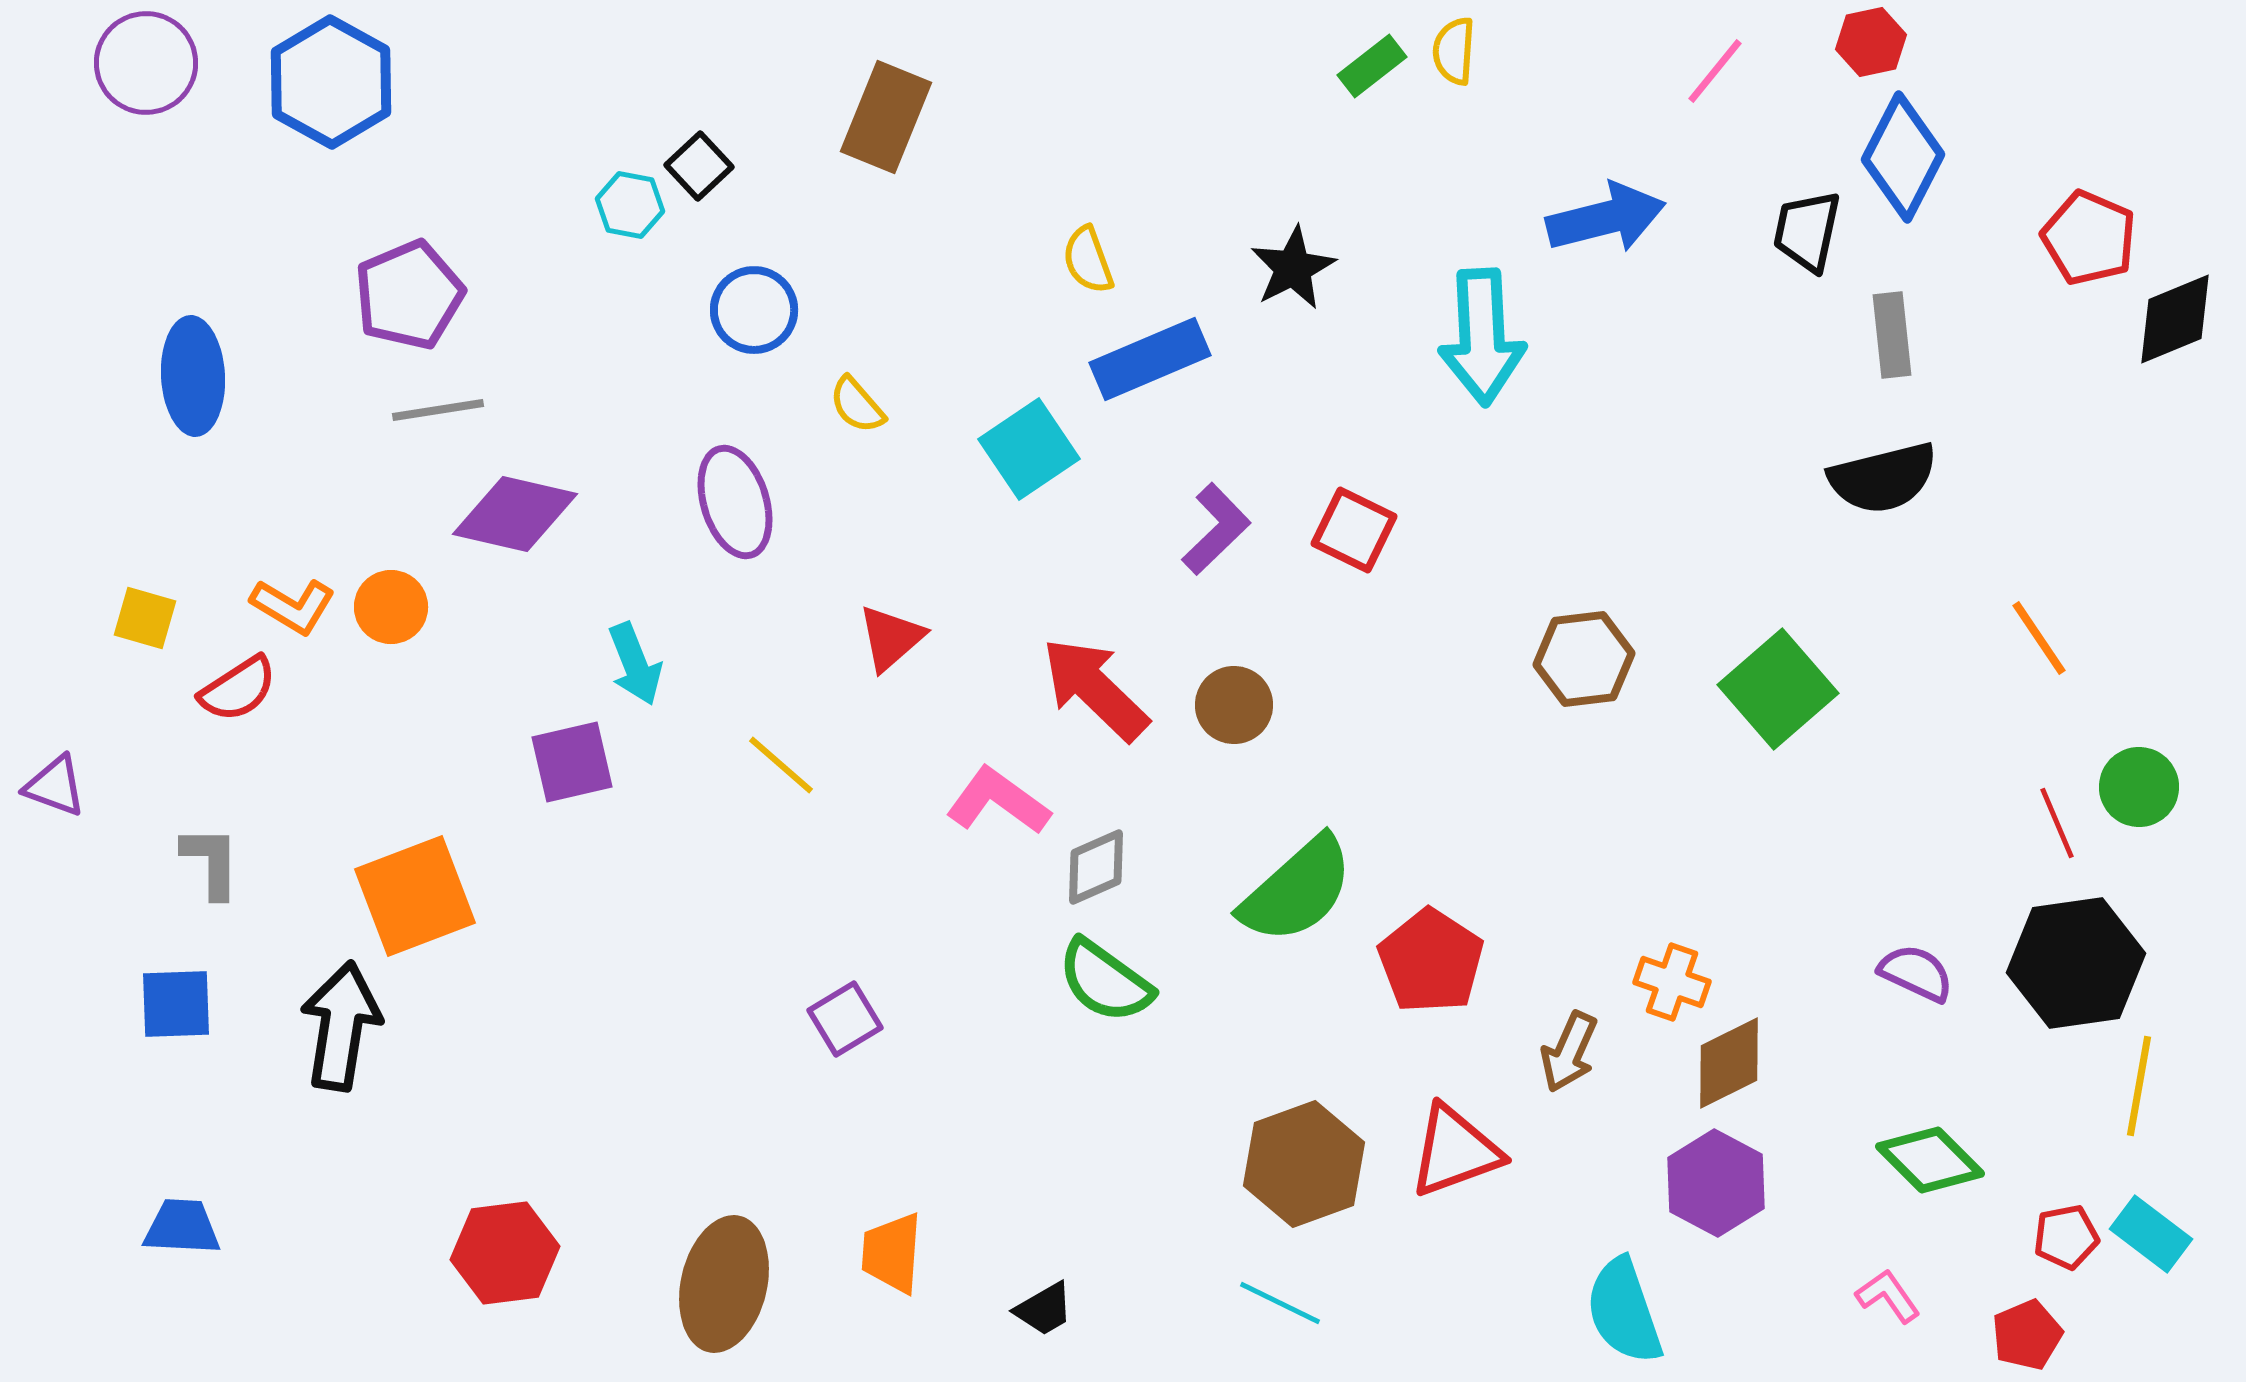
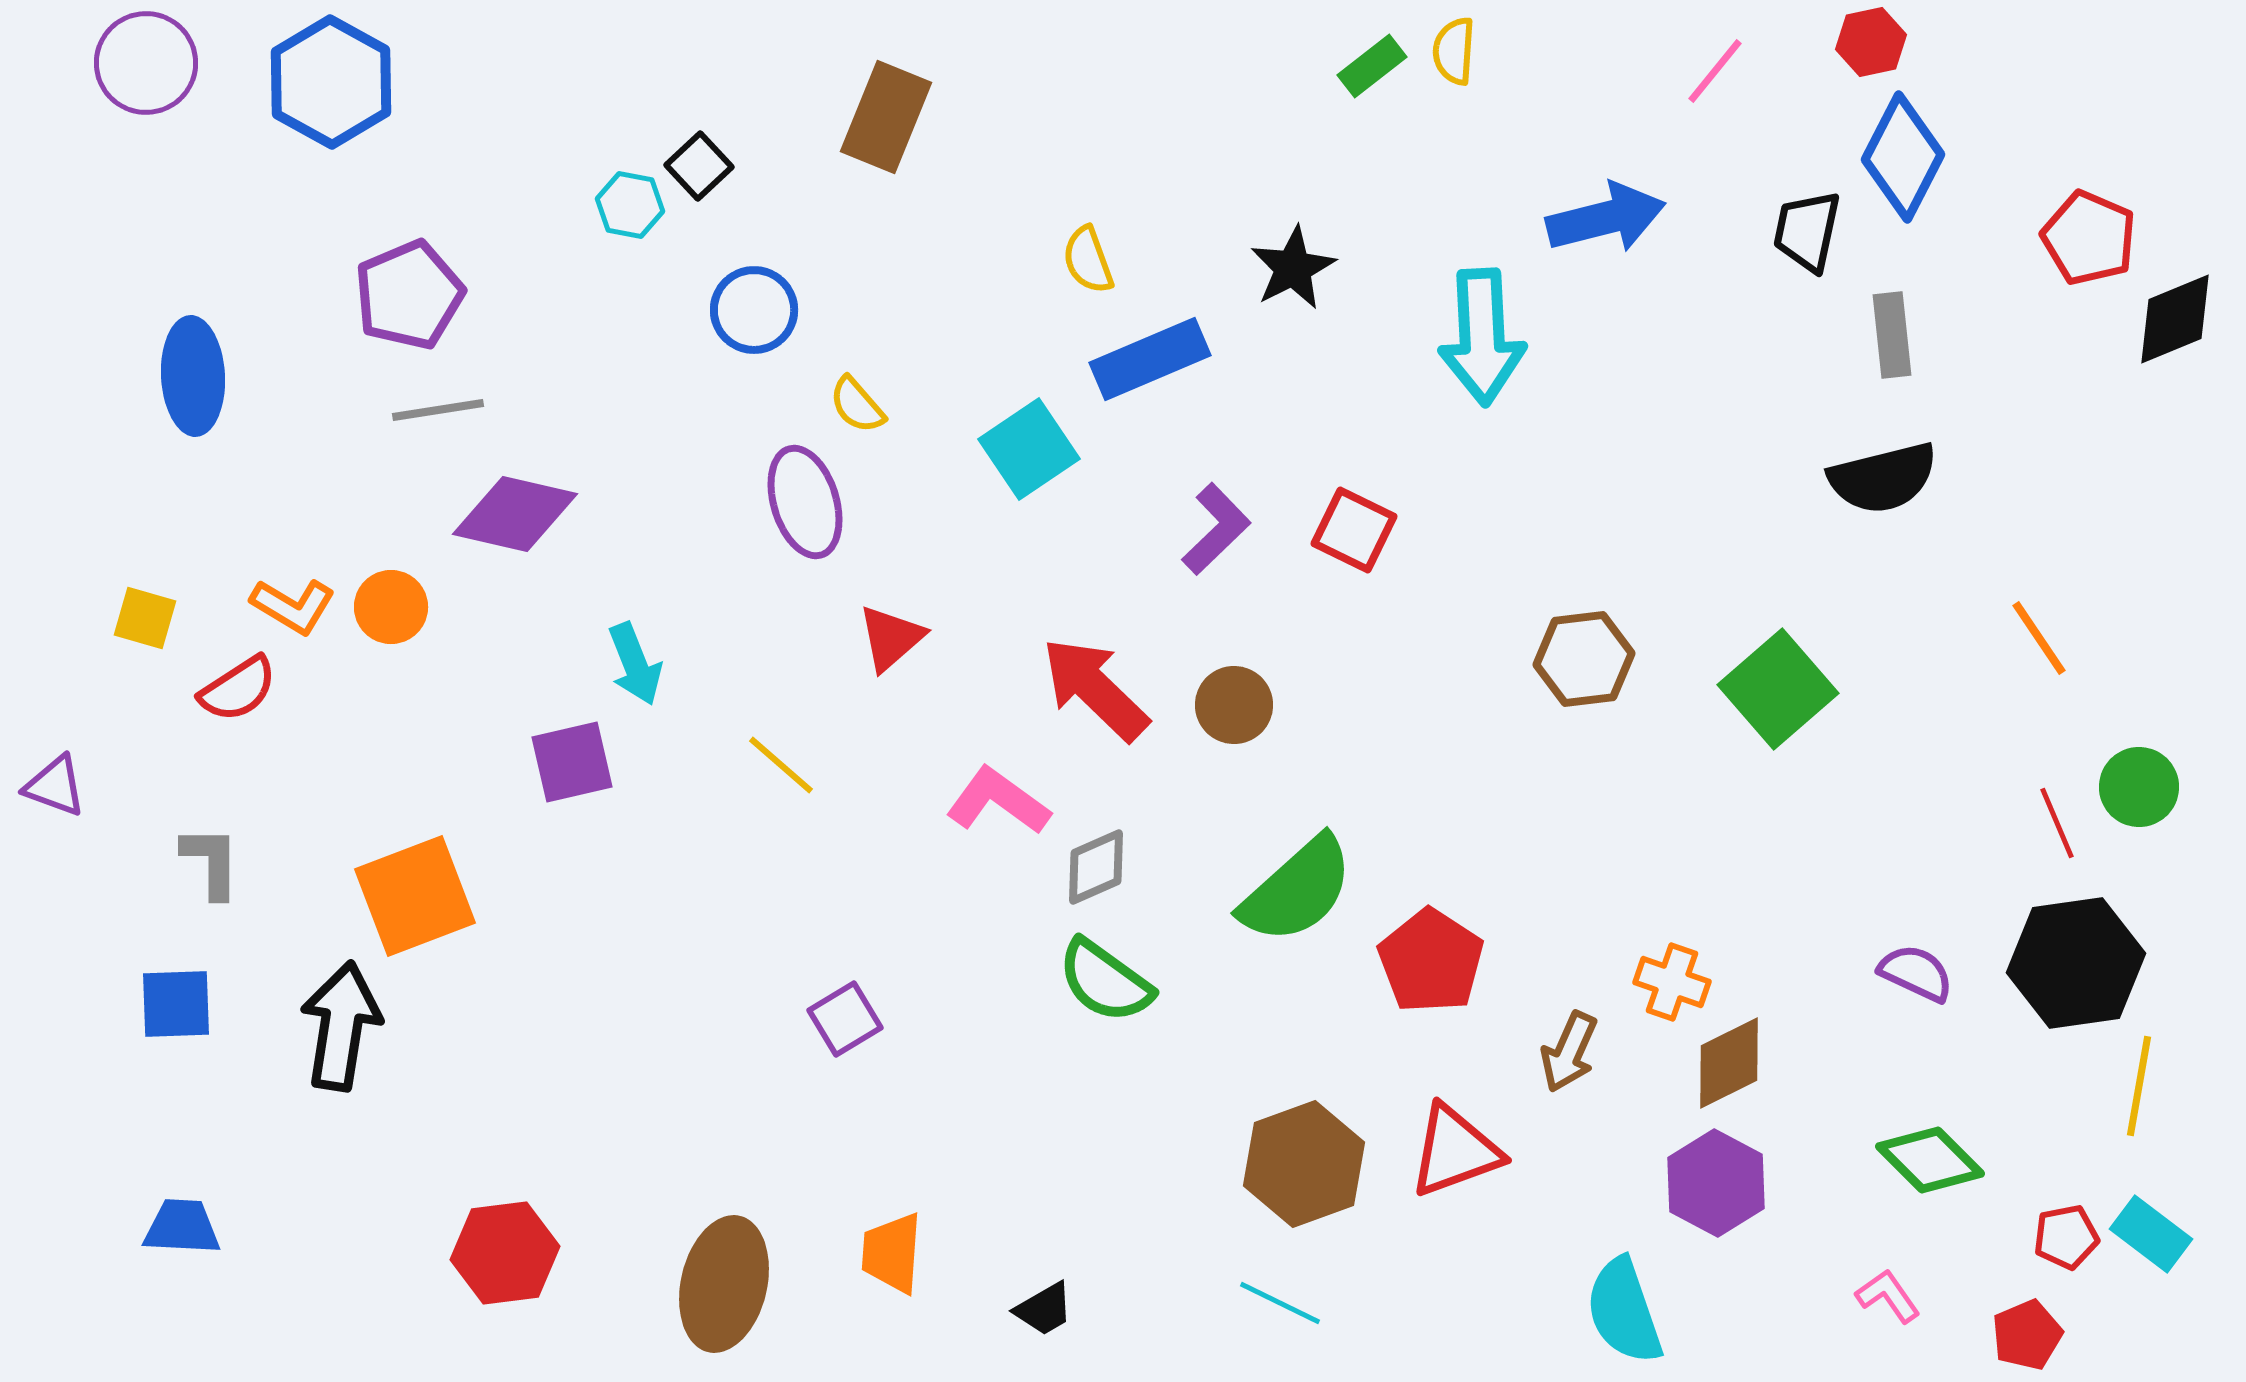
purple ellipse at (735, 502): moved 70 px right
